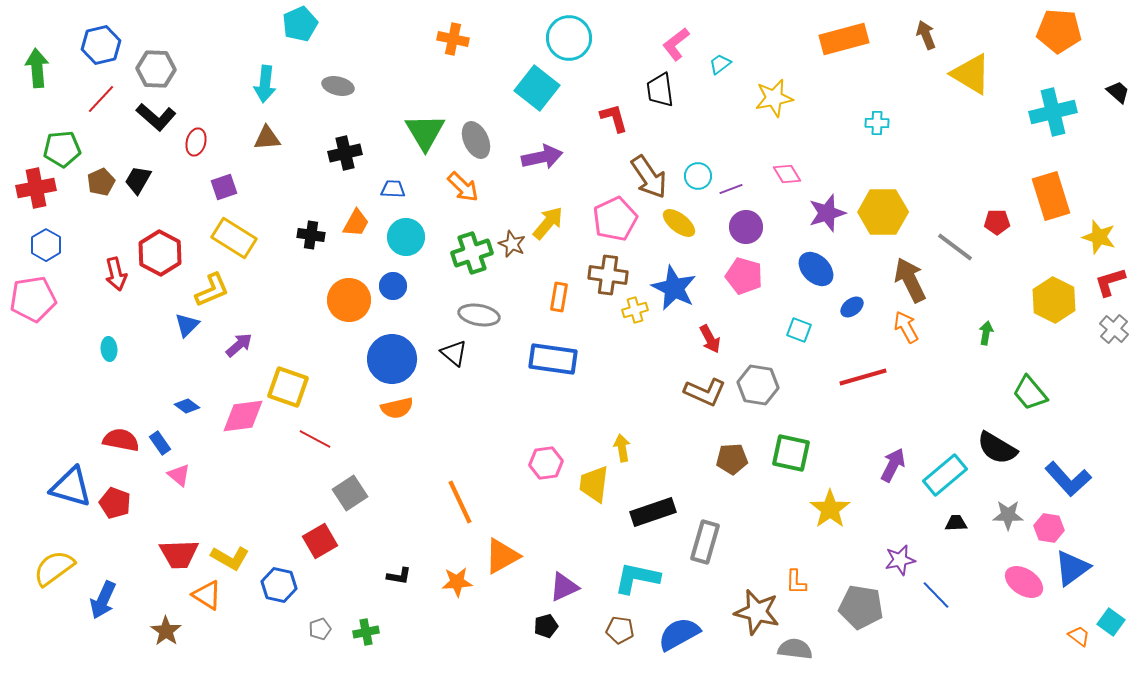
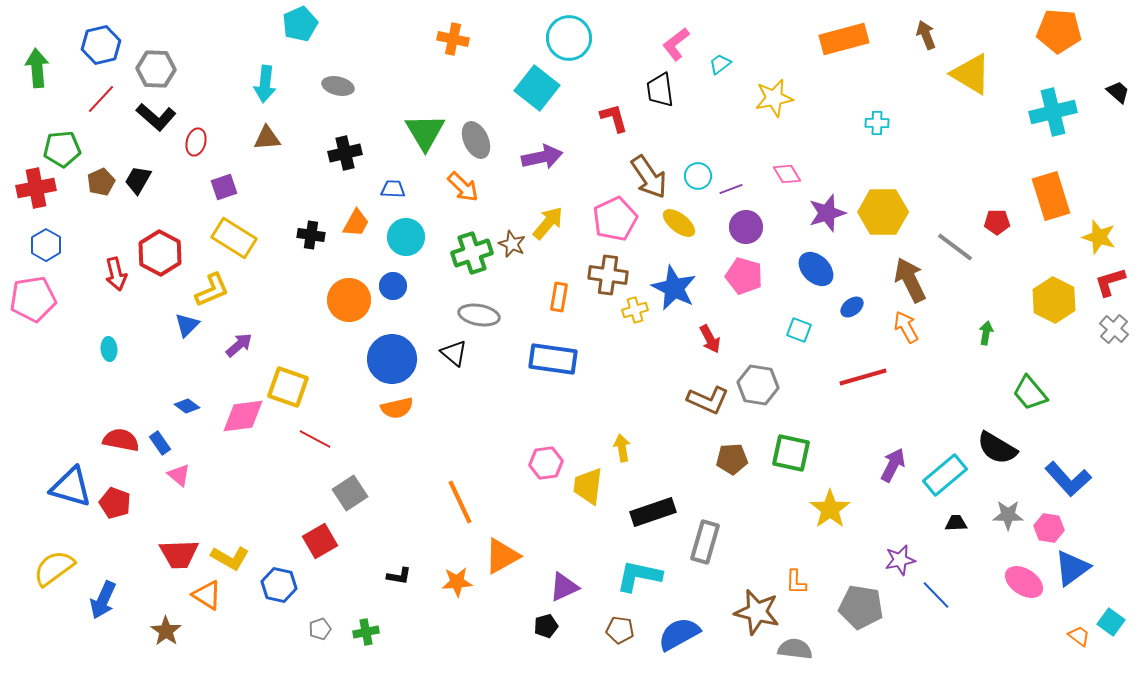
brown L-shape at (705, 392): moved 3 px right, 8 px down
yellow trapezoid at (594, 484): moved 6 px left, 2 px down
cyan L-shape at (637, 578): moved 2 px right, 2 px up
